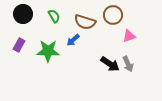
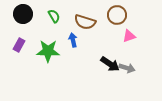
brown circle: moved 4 px right
blue arrow: rotated 120 degrees clockwise
gray arrow: moved 1 px left, 4 px down; rotated 49 degrees counterclockwise
